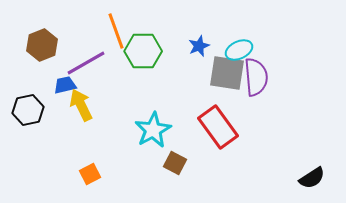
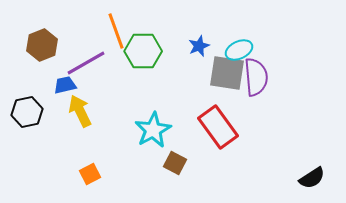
yellow arrow: moved 1 px left, 6 px down
black hexagon: moved 1 px left, 2 px down
